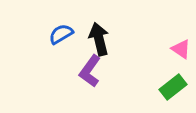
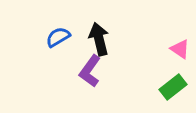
blue semicircle: moved 3 px left, 3 px down
pink triangle: moved 1 px left
